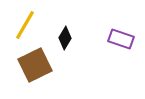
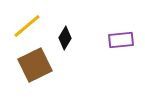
yellow line: moved 2 px right, 1 px down; rotated 20 degrees clockwise
purple rectangle: moved 1 px down; rotated 25 degrees counterclockwise
